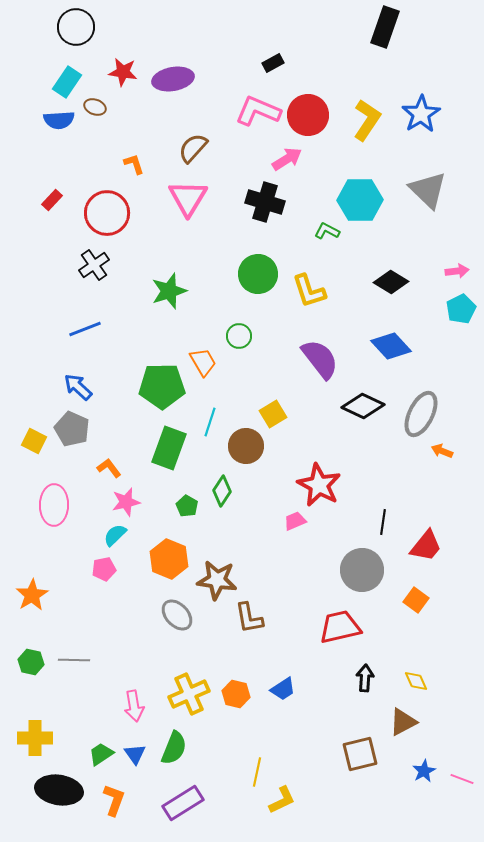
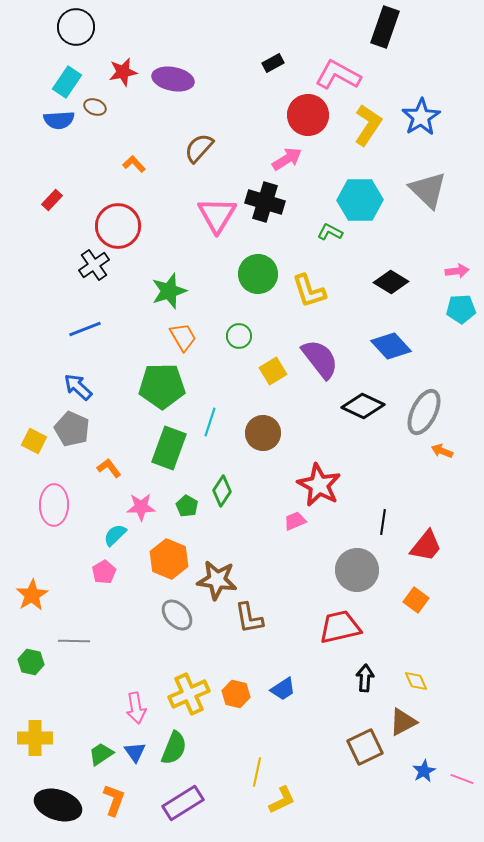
red star at (123, 72): rotated 20 degrees counterclockwise
purple ellipse at (173, 79): rotated 21 degrees clockwise
pink L-shape at (258, 111): moved 80 px right, 36 px up; rotated 6 degrees clockwise
blue star at (421, 114): moved 3 px down
yellow L-shape at (367, 120): moved 1 px right, 5 px down
brown semicircle at (193, 148): moved 6 px right
orange L-shape at (134, 164): rotated 25 degrees counterclockwise
pink triangle at (188, 198): moved 29 px right, 17 px down
red circle at (107, 213): moved 11 px right, 13 px down
green L-shape at (327, 231): moved 3 px right, 1 px down
cyan pentagon at (461, 309): rotated 24 degrees clockwise
orange trapezoid at (203, 362): moved 20 px left, 25 px up
yellow square at (273, 414): moved 43 px up
gray ellipse at (421, 414): moved 3 px right, 2 px up
brown circle at (246, 446): moved 17 px right, 13 px up
pink star at (126, 502): moved 15 px right, 5 px down; rotated 12 degrees clockwise
pink pentagon at (104, 569): moved 3 px down; rotated 20 degrees counterclockwise
gray circle at (362, 570): moved 5 px left
gray line at (74, 660): moved 19 px up
pink arrow at (134, 706): moved 2 px right, 2 px down
blue triangle at (135, 754): moved 2 px up
brown square at (360, 754): moved 5 px right, 7 px up; rotated 12 degrees counterclockwise
black ellipse at (59, 790): moved 1 px left, 15 px down; rotated 9 degrees clockwise
